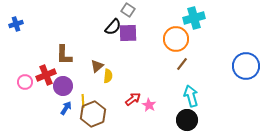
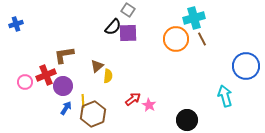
brown L-shape: rotated 80 degrees clockwise
brown line: moved 20 px right, 25 px up; rotated 64 degrees counterclockwise
cyan arrow: moved 34 px right
